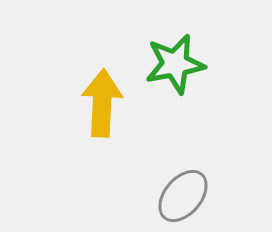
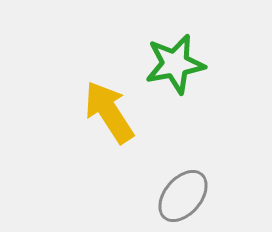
yellow arrow: moved 7 px right, 9 px down; rotated 36 degrees counterclockwise
